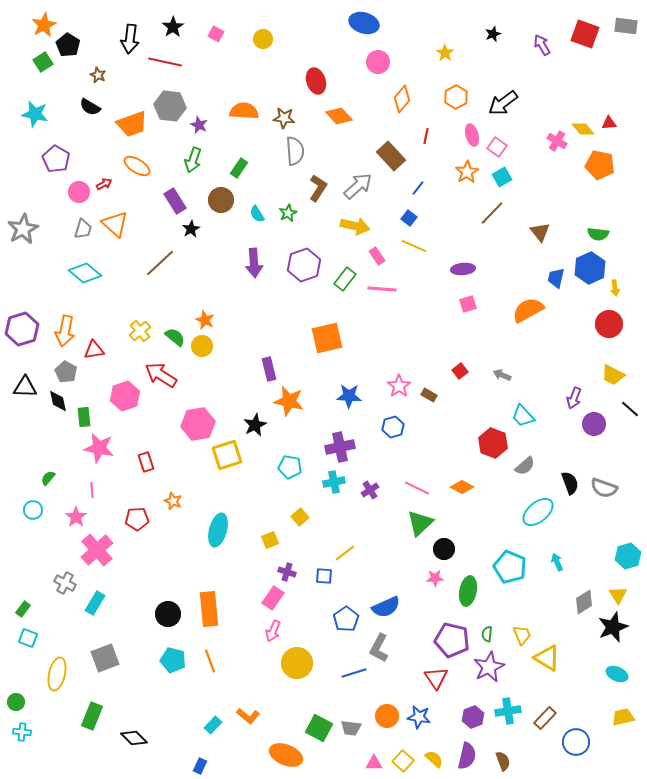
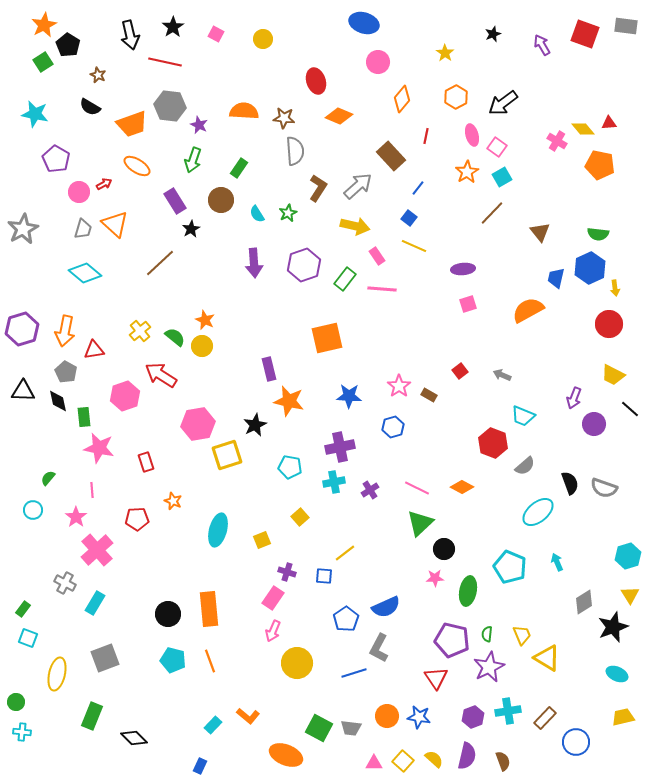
black arrow at (130, 39): moved 4 px up; rotated 20 degrees counterclockwise
orange diamond at (339, 116): rotated 24 degrees counterclockwise
black triangle at (25, 387): moved 2 px left, 4 px down
cyan trapezoid at (523, 416): rotated 25 degrees counterclockwise
yellow square at (270, 540): moved 8 px left
yellow triangle at (618, 595): moved 12 px right
